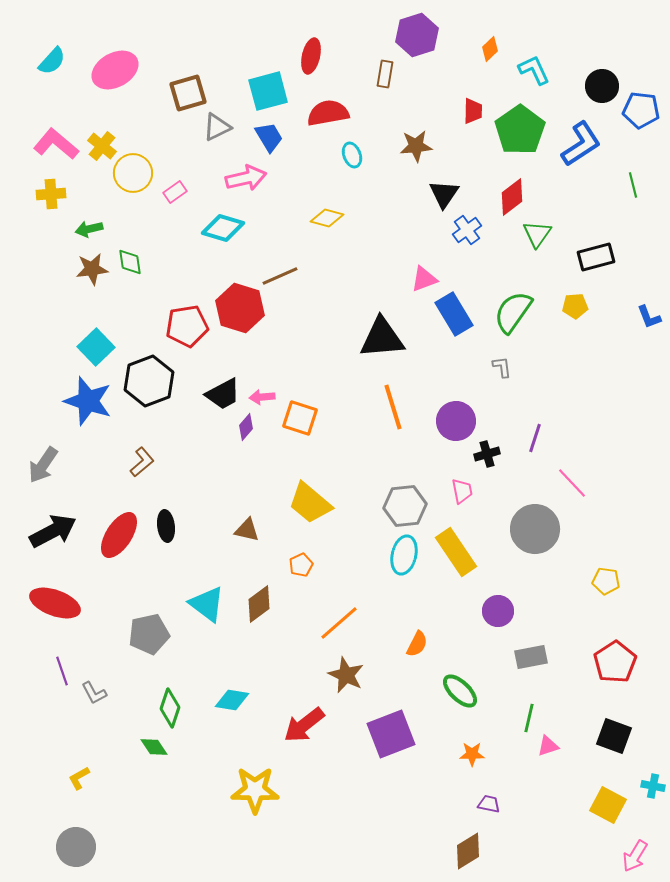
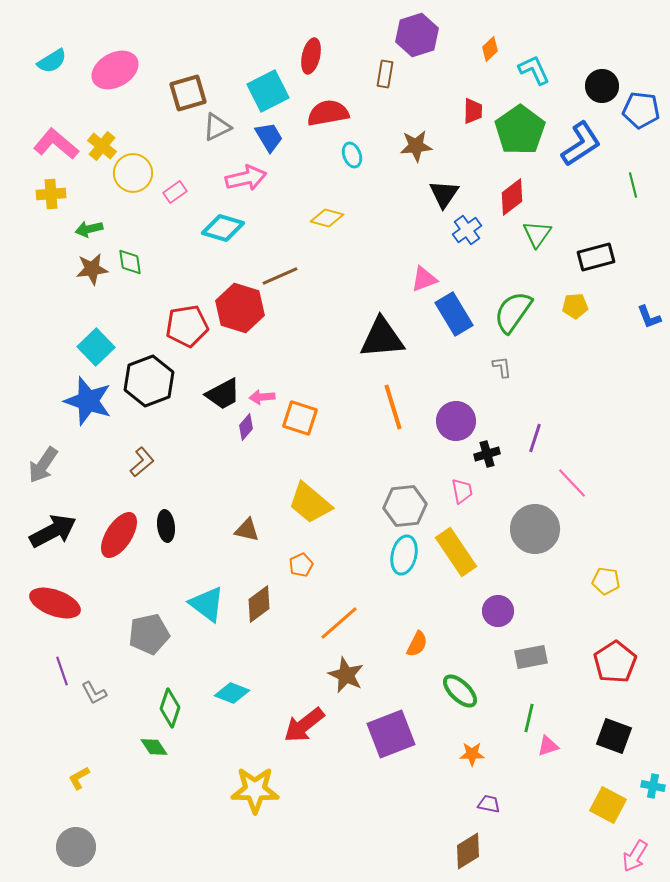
cyan semicircle at (52, 61): rotated 16 degrees clockwise
cyan square at (268, 91): rotated 12 degrees counterclockwise
cyan diamond at (232, 700): moved 7 px up; rotated 12 degrees clockwise
